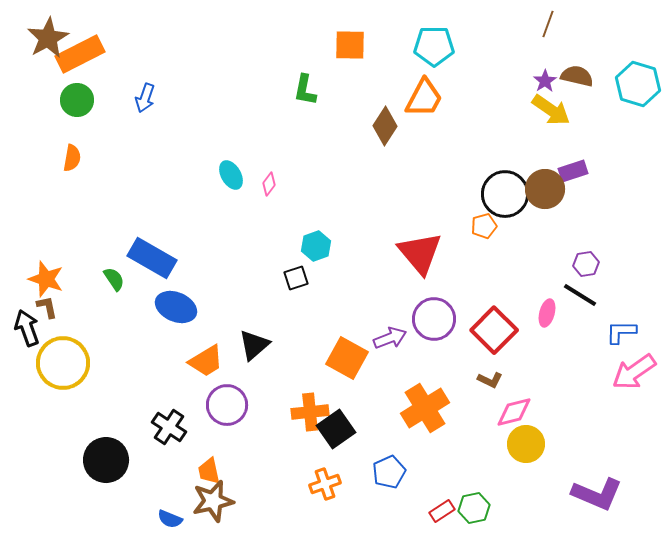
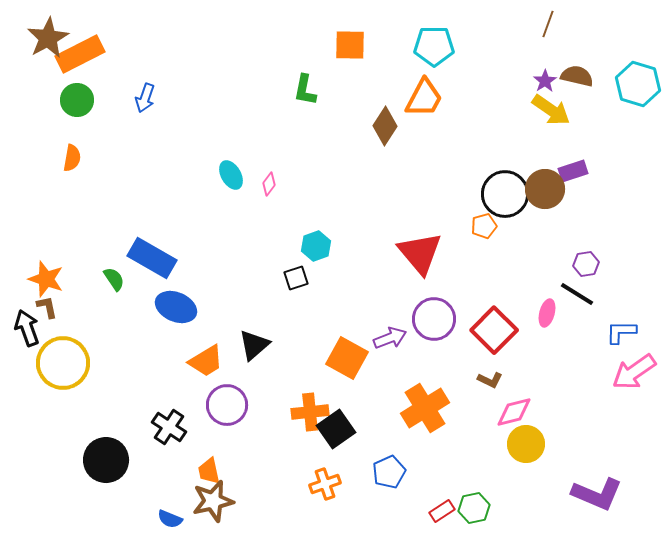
black line at (580, 295): moved 3 px left, 1 px up
